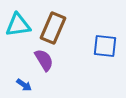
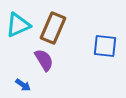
cyan triangle: rotated 16 degrees counterclockwise
blue arrow: moved 1 px left
